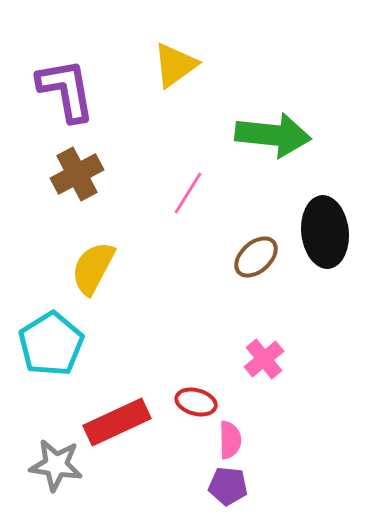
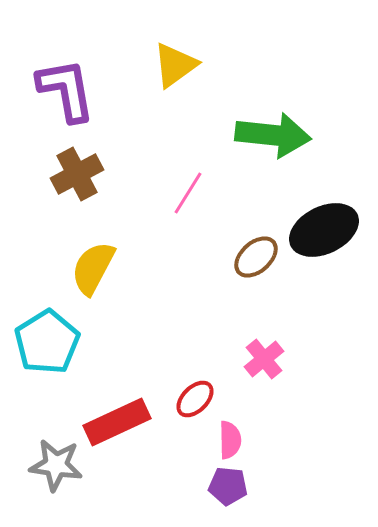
black ellipse: moved 1 px left, 2 px up; rotated 70 degrees clockwise
cyan pentagon: moved 4 px left, 2 px up
red ellipse: moved 1 px left, 3 px up; rotated 60 degrees counterclockwise
